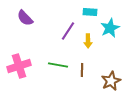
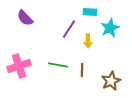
purple line: moved 1 px right, 2 px up
